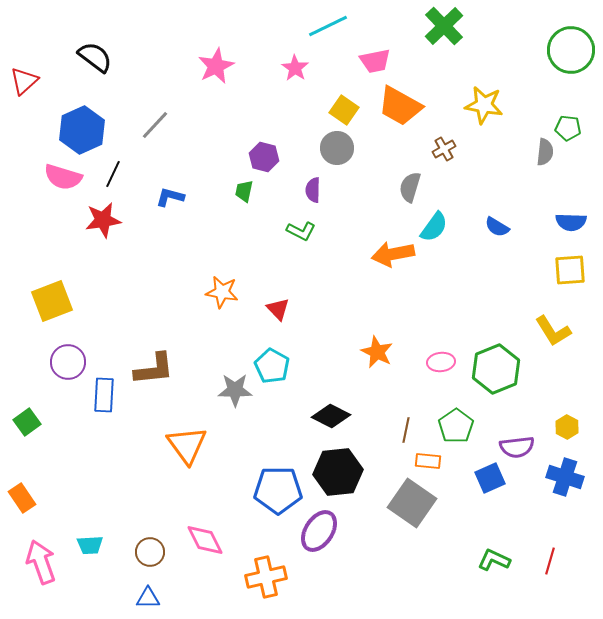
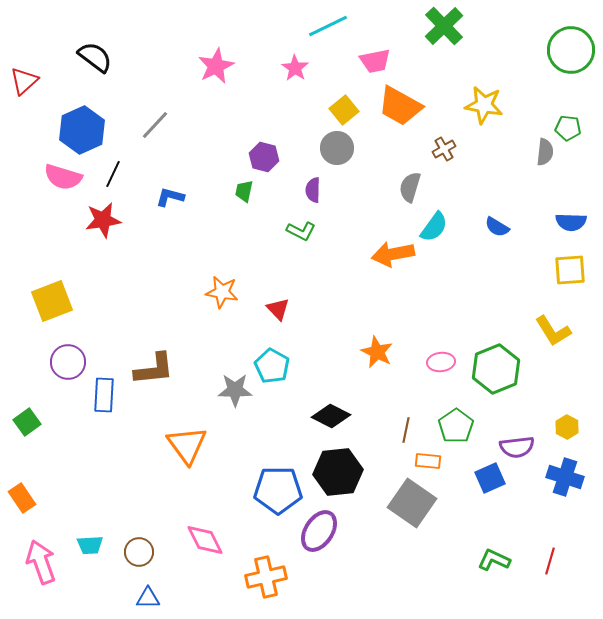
yellow square at (344, 110): rotated 16 degrees clockwise
brown circle at (150, 552): moved 11 px left
